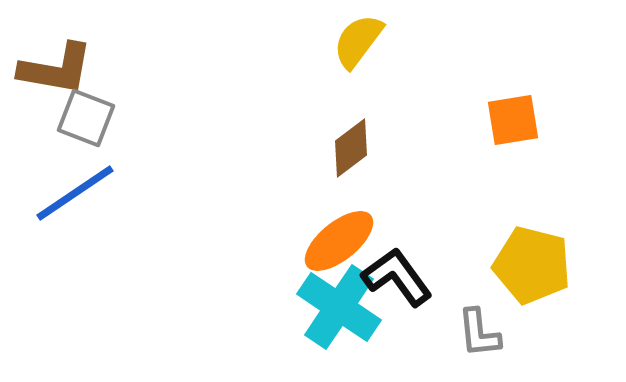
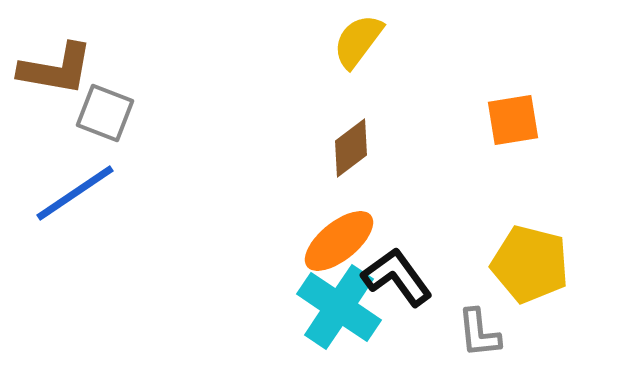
gray square: moved 19 px right, 5 px up
yellow pentagon: moved 2 px left, 1 px up
